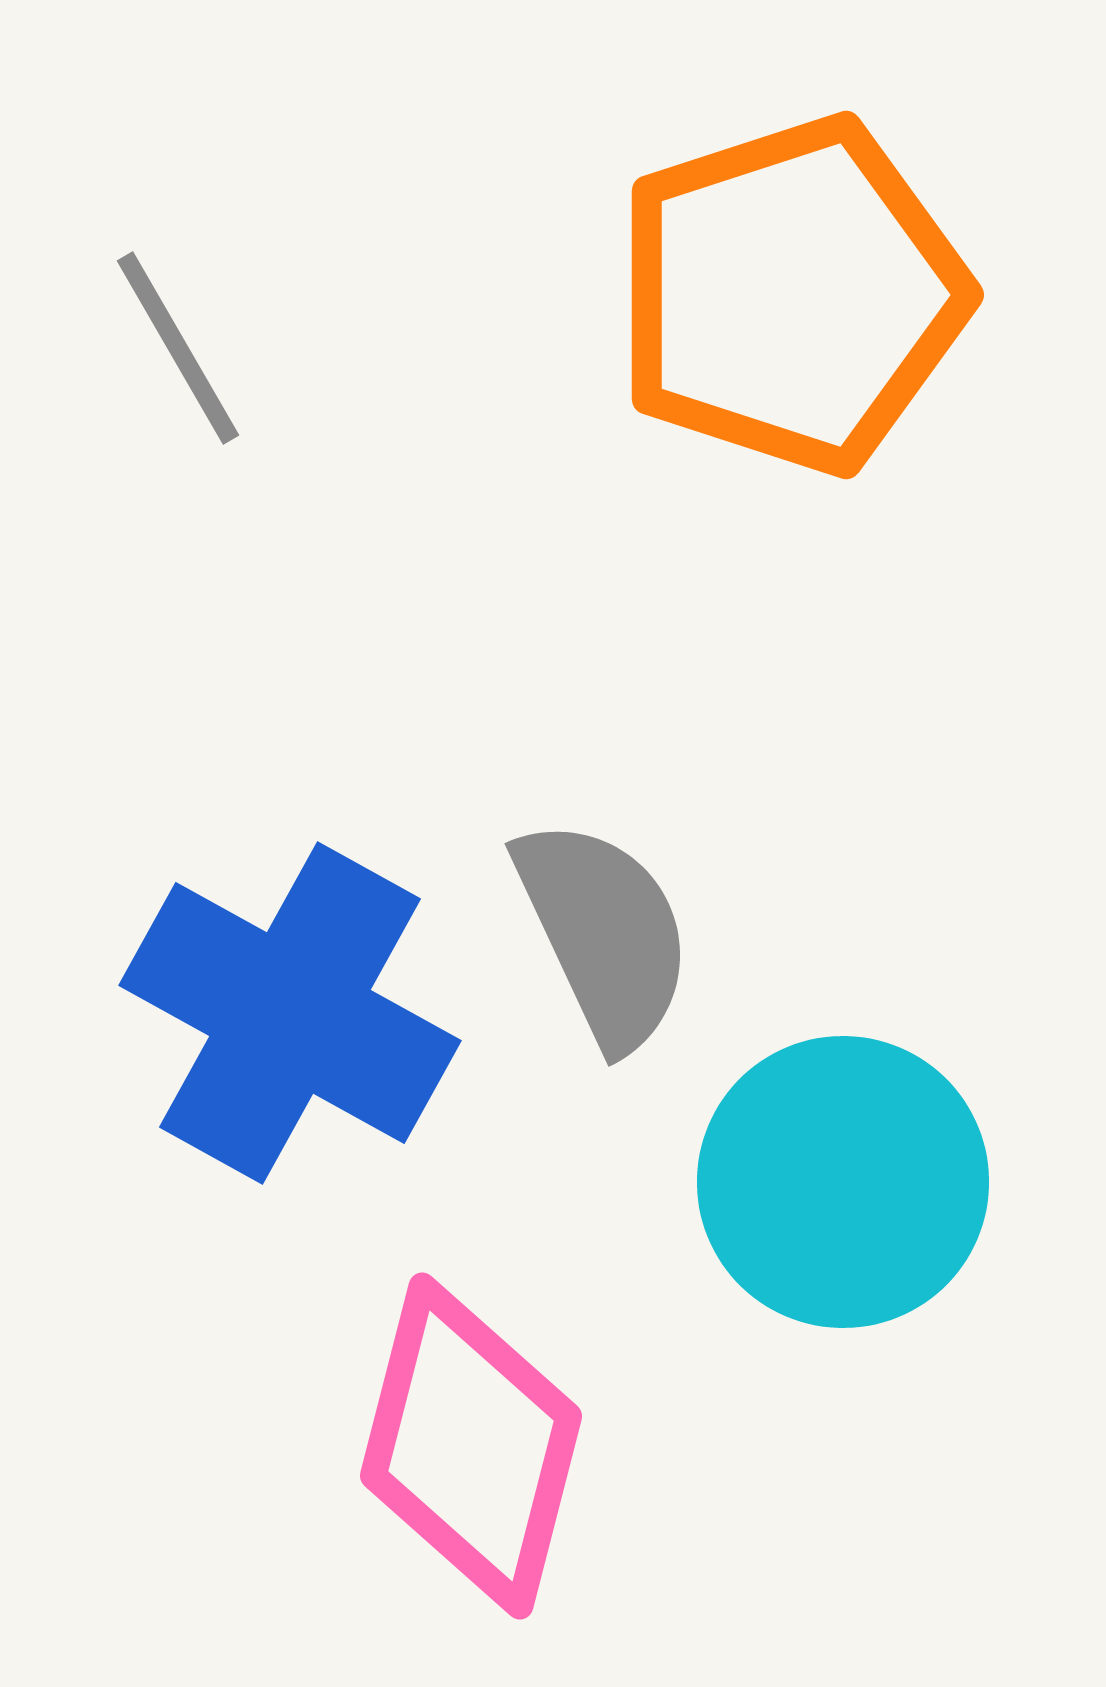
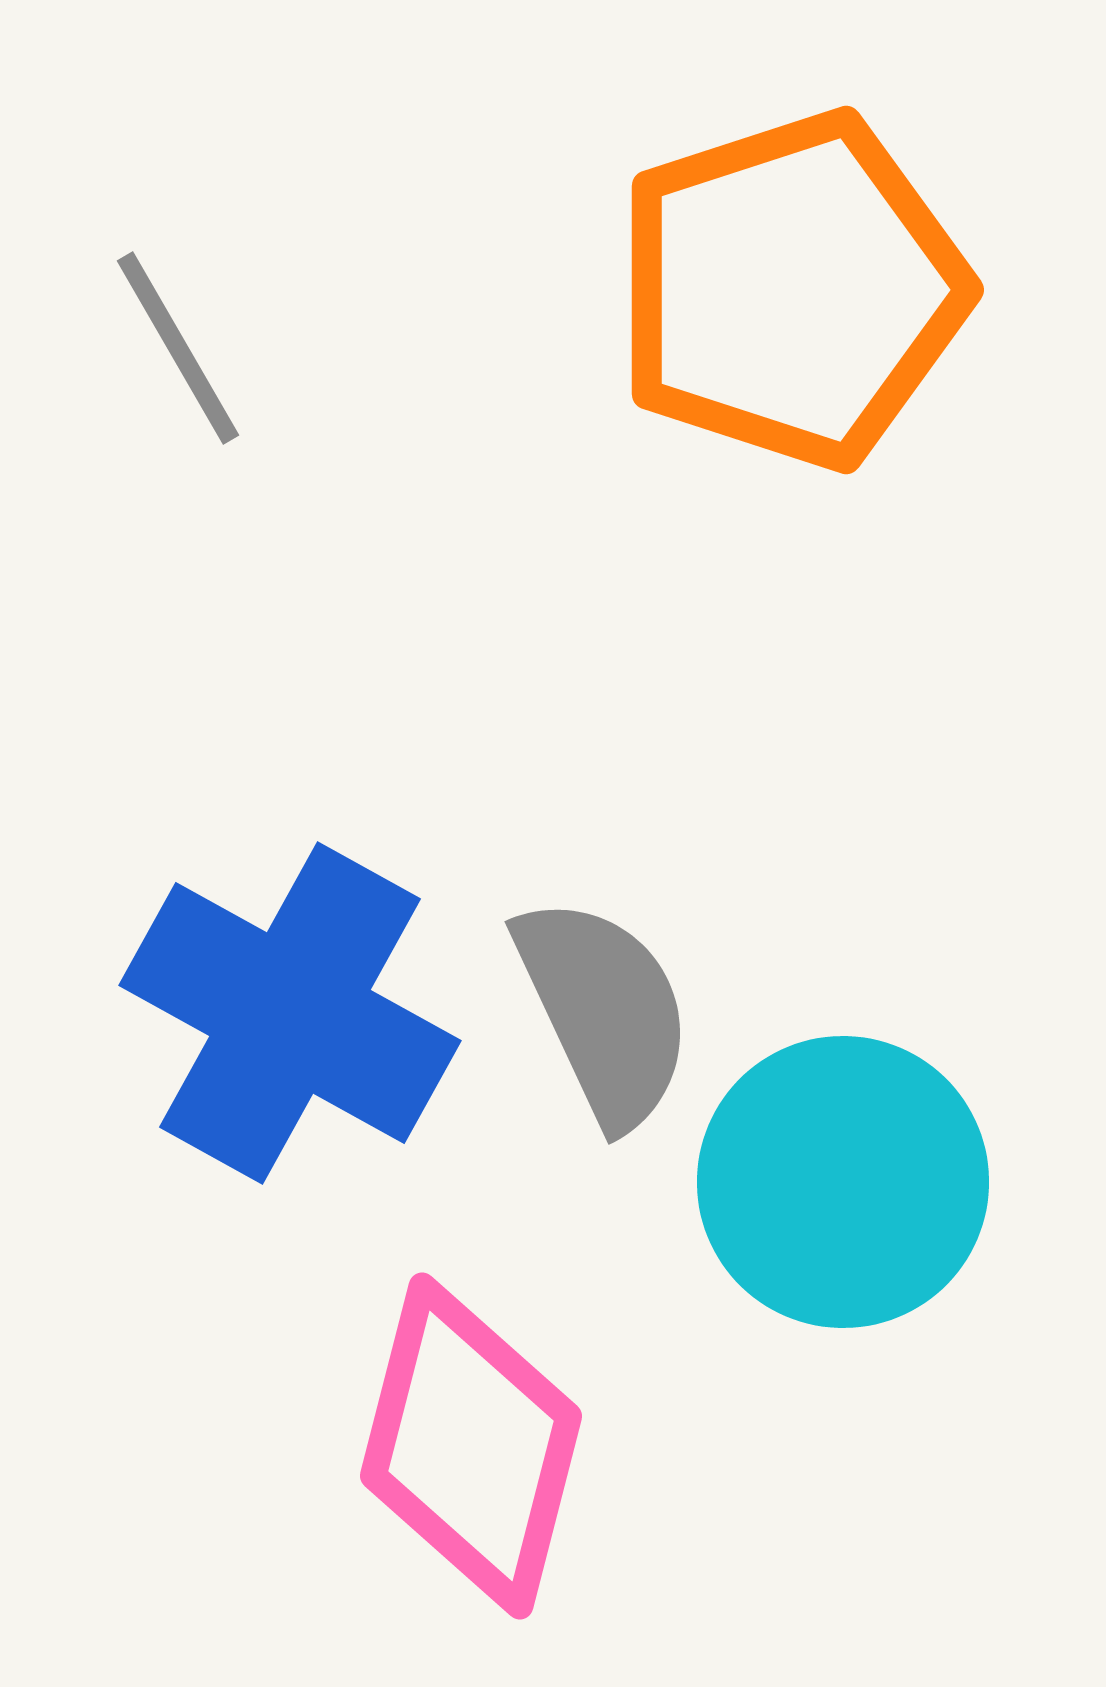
orange pentagon: moved 5 px up
gray semicircle: moved 78 px down
